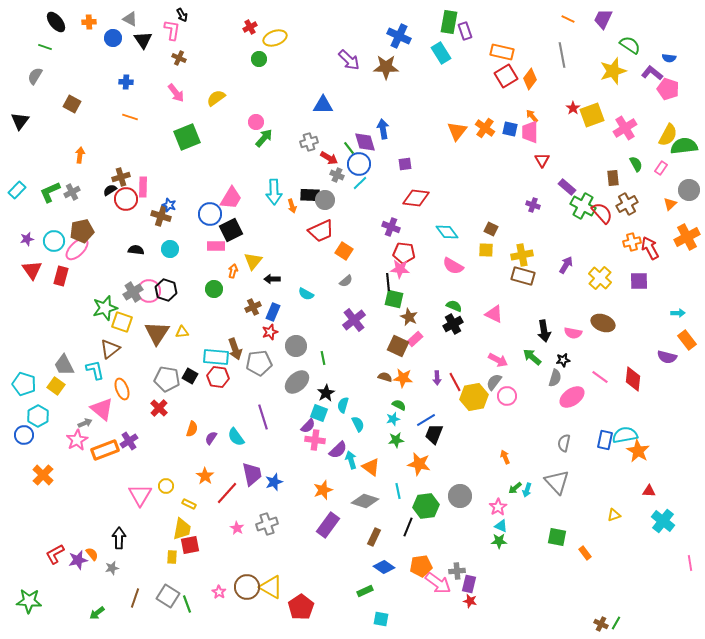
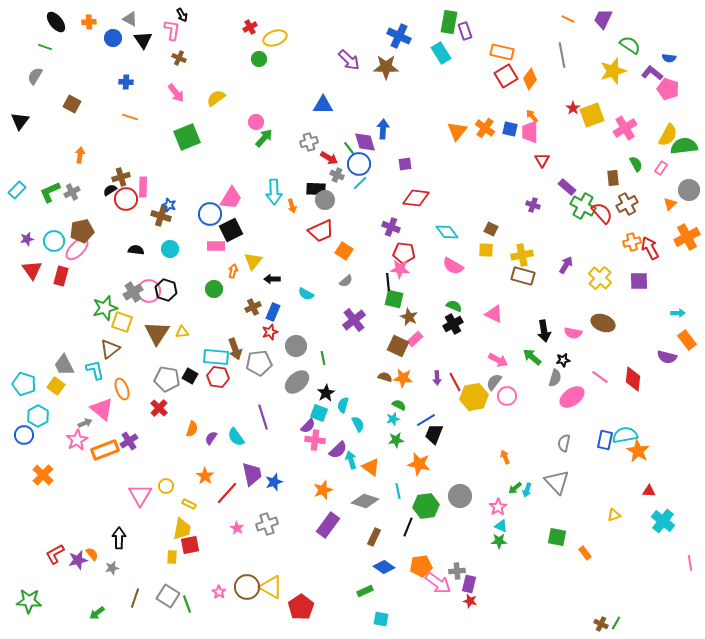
blue arrow at (383, 129): rotated 12 degrees clockwise
black rectangle at (310, 195): moved 6 px right, 6 px up
